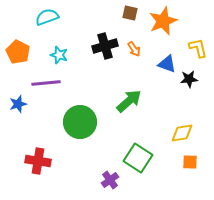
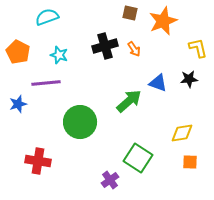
blue triangle: moved 9 px left, 19 px down
